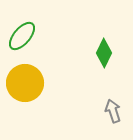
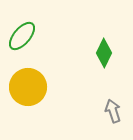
yellow circle: moved 3 px right, 4 px down
